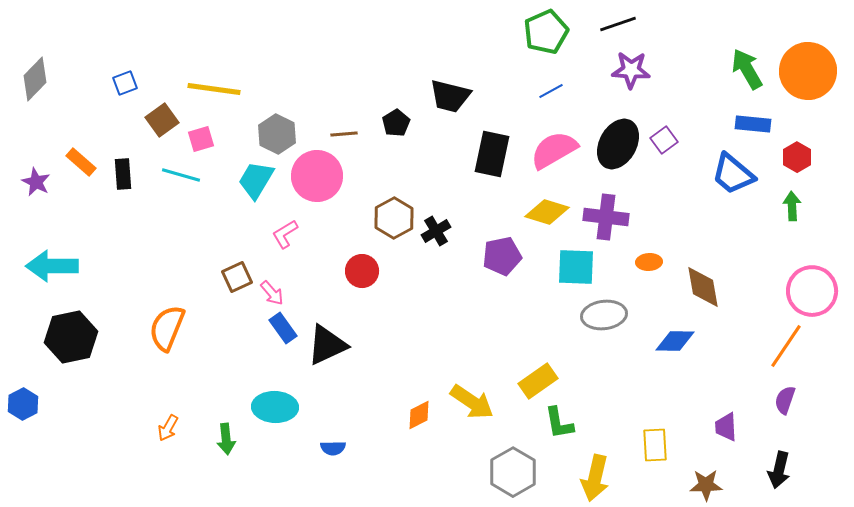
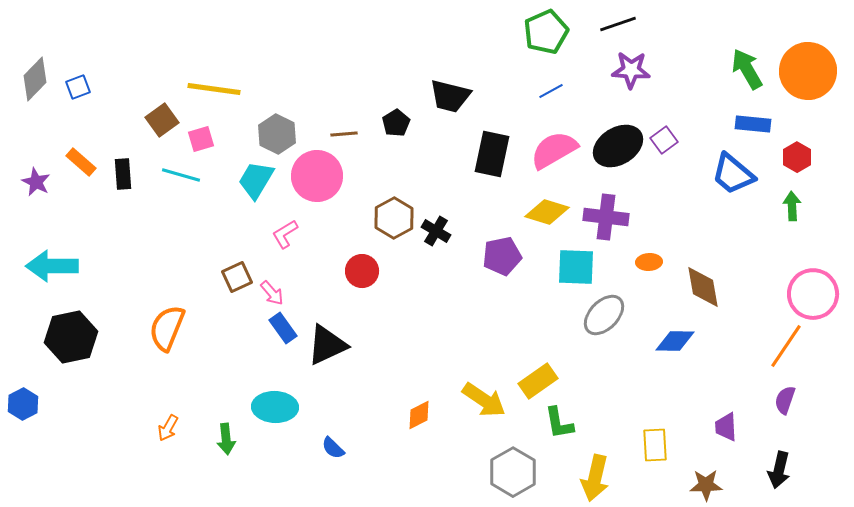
blue square at (125, 83): moved 47 px left, 4 px down
black ellipse at (618, 144): moved 2 px down; rotated 30 degrees clockwise
black cross at (436, 231): rotated 28 degrees counterclockwise
pink circle at (812, 291): moved 1 px right, 3 px down
gray ellipse at (604, 315): rotated 39 degrees counterclockwise
yellow arrow at (472, 402): moved 12 px right, 2 px up
blue semicircle at (333, 448): rotated 45 degrees clockwise
